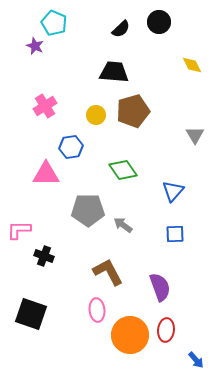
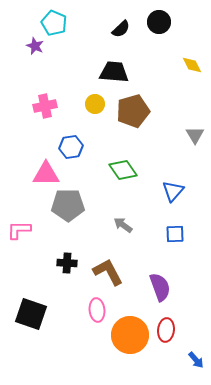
pink cross: rotated 20 degrees clockwise
yellow circle: moved 1 px left, 11 px up
gray pentagon: moved 20 px left, 5 px up
black cross: moved 23 px right, 7 px down; rotated 18 degrees counterclockwise
